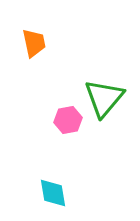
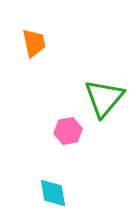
pink hexagon: moved 11 px down
